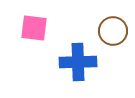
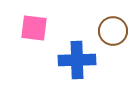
blue cross: moved 1 px left, 2 px up
